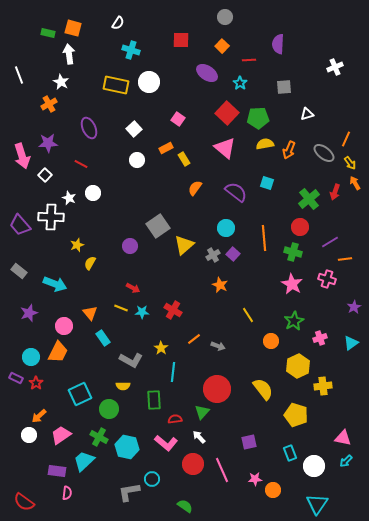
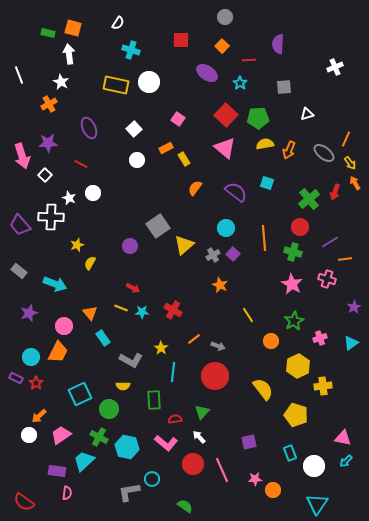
red square at (227, 113): moved 1 px left, 2 px down
red circle at (217, 389): moved 2 px left, 13 px up
